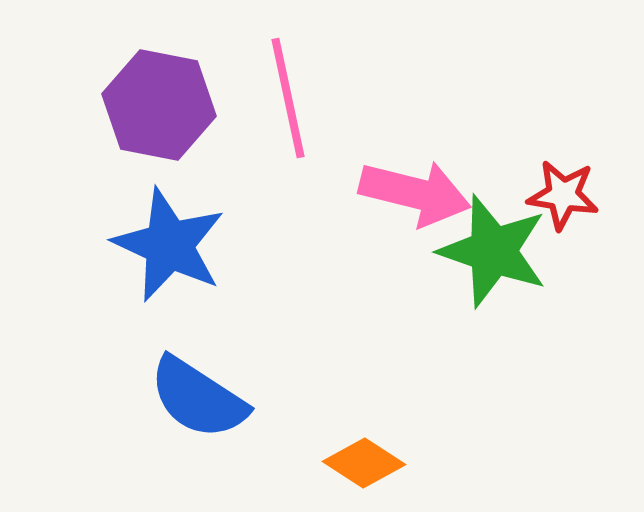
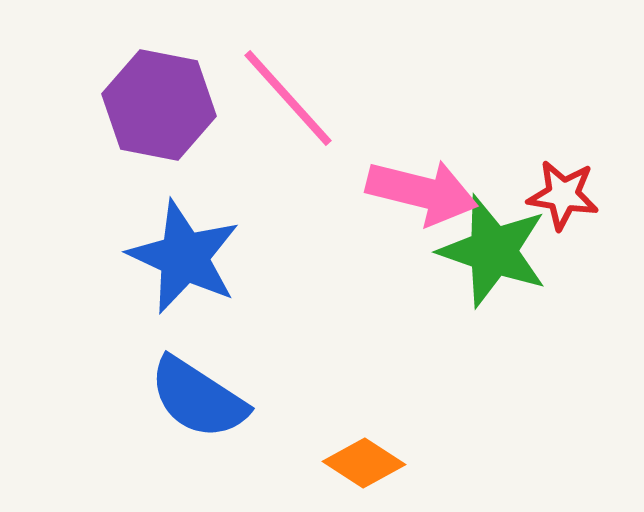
pink line: rotated 30 degrees counterclockwise
pink arrow: moved 7 px right, 1 px up
blue star: moved 15 px right, 12 px down
